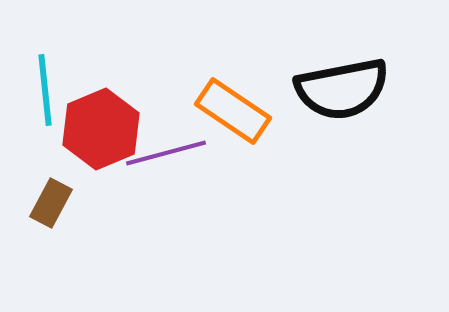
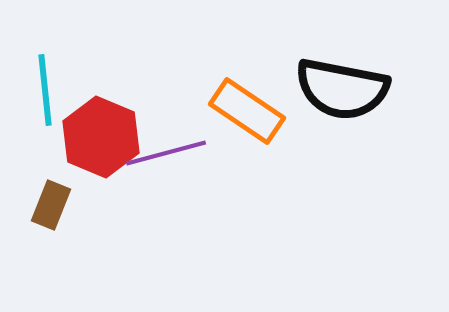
black semicircle: rotated 22 degrees clockwise
orange rectangle: moved 14 px right
red hexagon: moved 8 px down; rotated 14 degrees counterclockwise
brown rectangle: moved 2 px down; rotated 6 degrees counterclockwise
